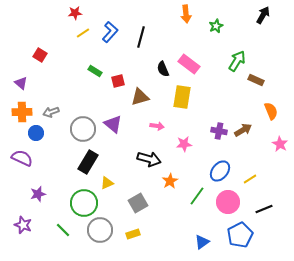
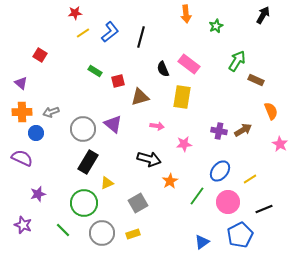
blue L-shape at (110, 32): rotated 10 degrees clockwise
gray circle at (100, 230): moved 2 px right, 3 px down
